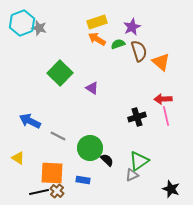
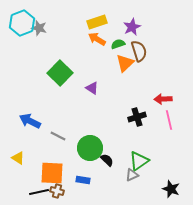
orange triangle: moved 36 px left, 1 px down; rotated 36 degrees clockwise
pink line: moved 3 px right, 4 px down
brown cross: rotated 24 degrees counterclockwise
